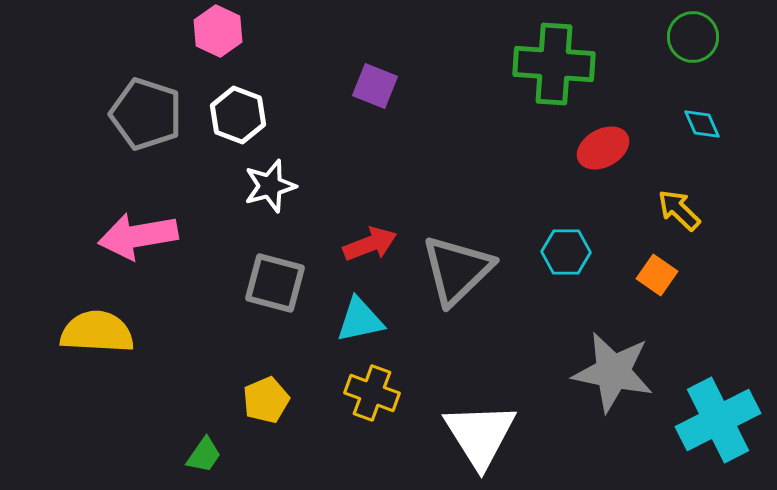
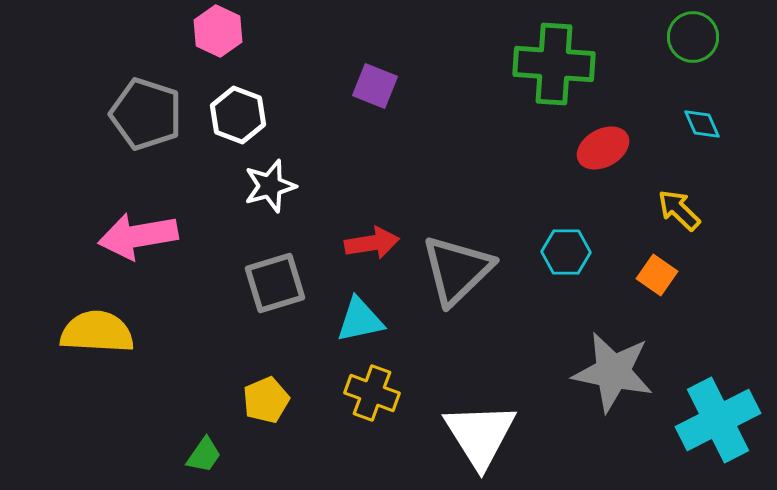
red arrow: moved 2 px right, 1 px up; rotated 12 degrees clockwise
gray square: rotated 32 degrees counterclockwise
